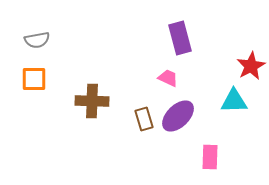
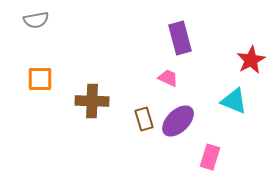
gray semicircle: moved 1 px left, 20 px up
red star: moved 6 px up
orange square: moved 6 px right
cyan triangle: rotated 24 degrees clockwise
purple ellipse: moved 5 px down
pink rectangle: rotated 15 degrees clockwise
